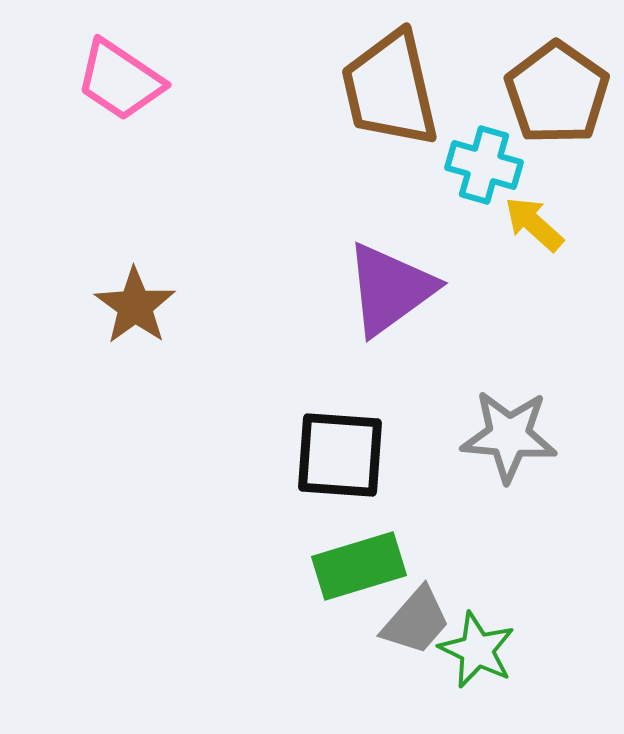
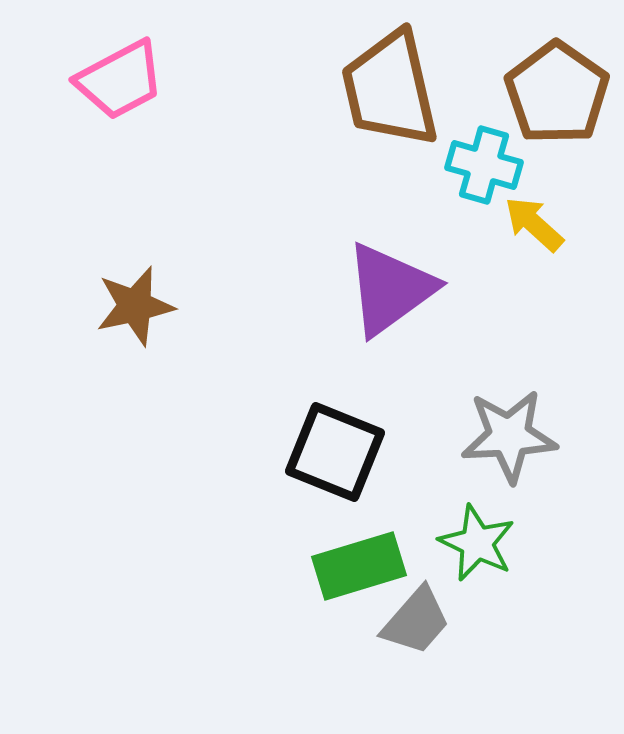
pink trapezoid: rotated 62 degrees counterclockwise
brown star: rotated 24 degrees clockwise
gray star: rotated 8 degrees counterclockwise
black square: moved 5 px left, 3 px up; rotated 18 degrees clockwise
green star: moved 107 px up
